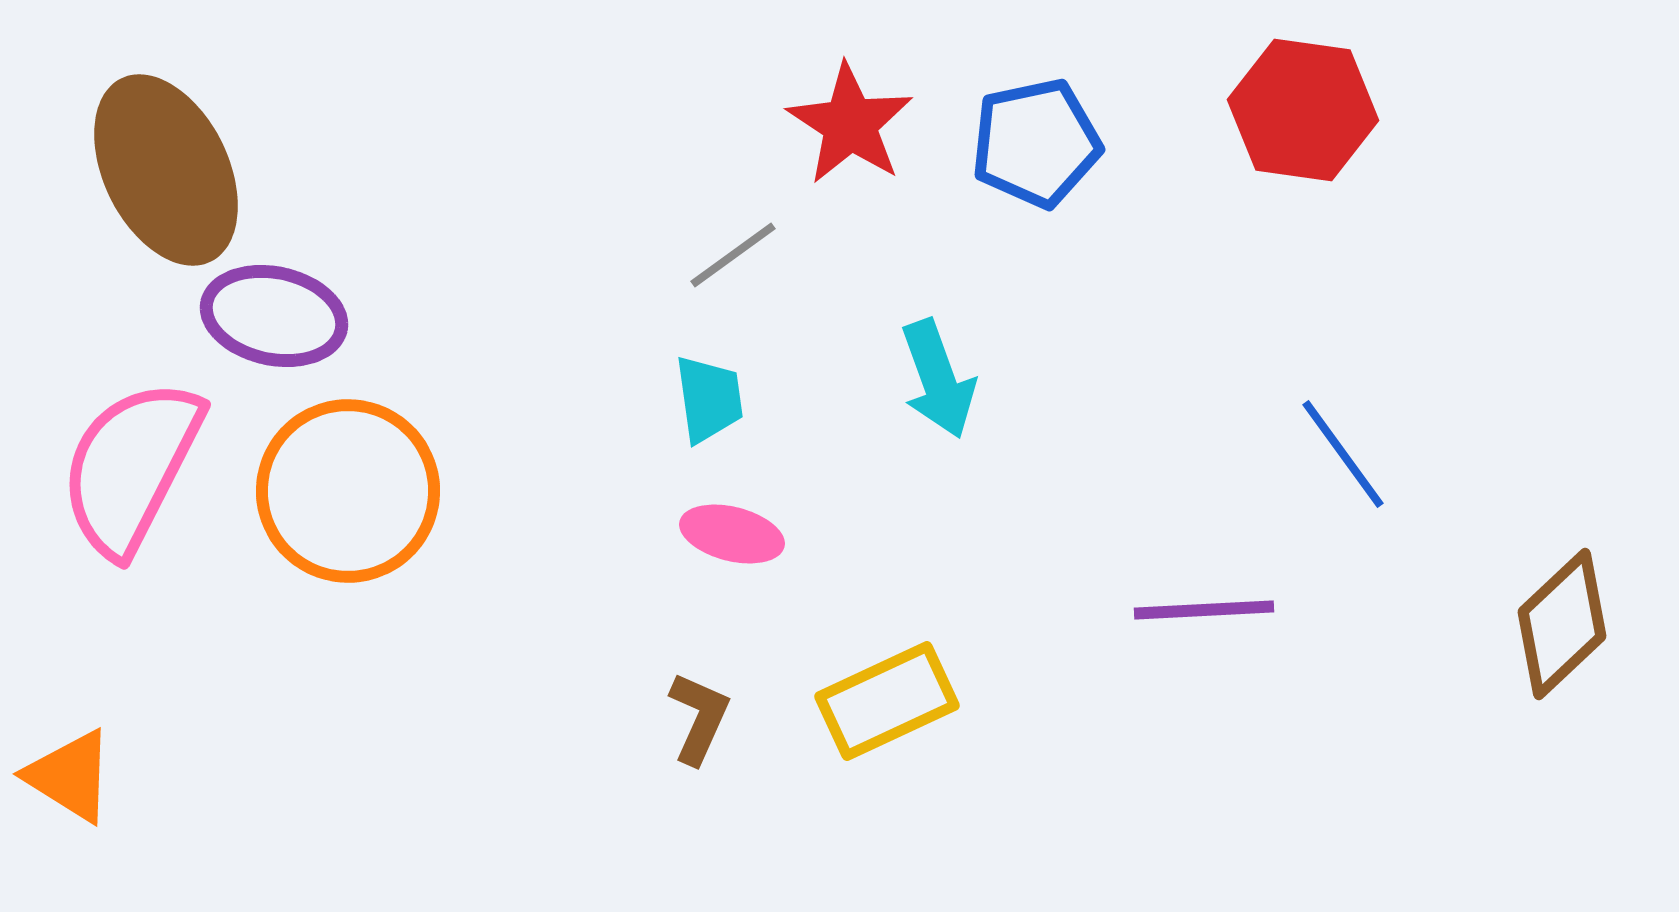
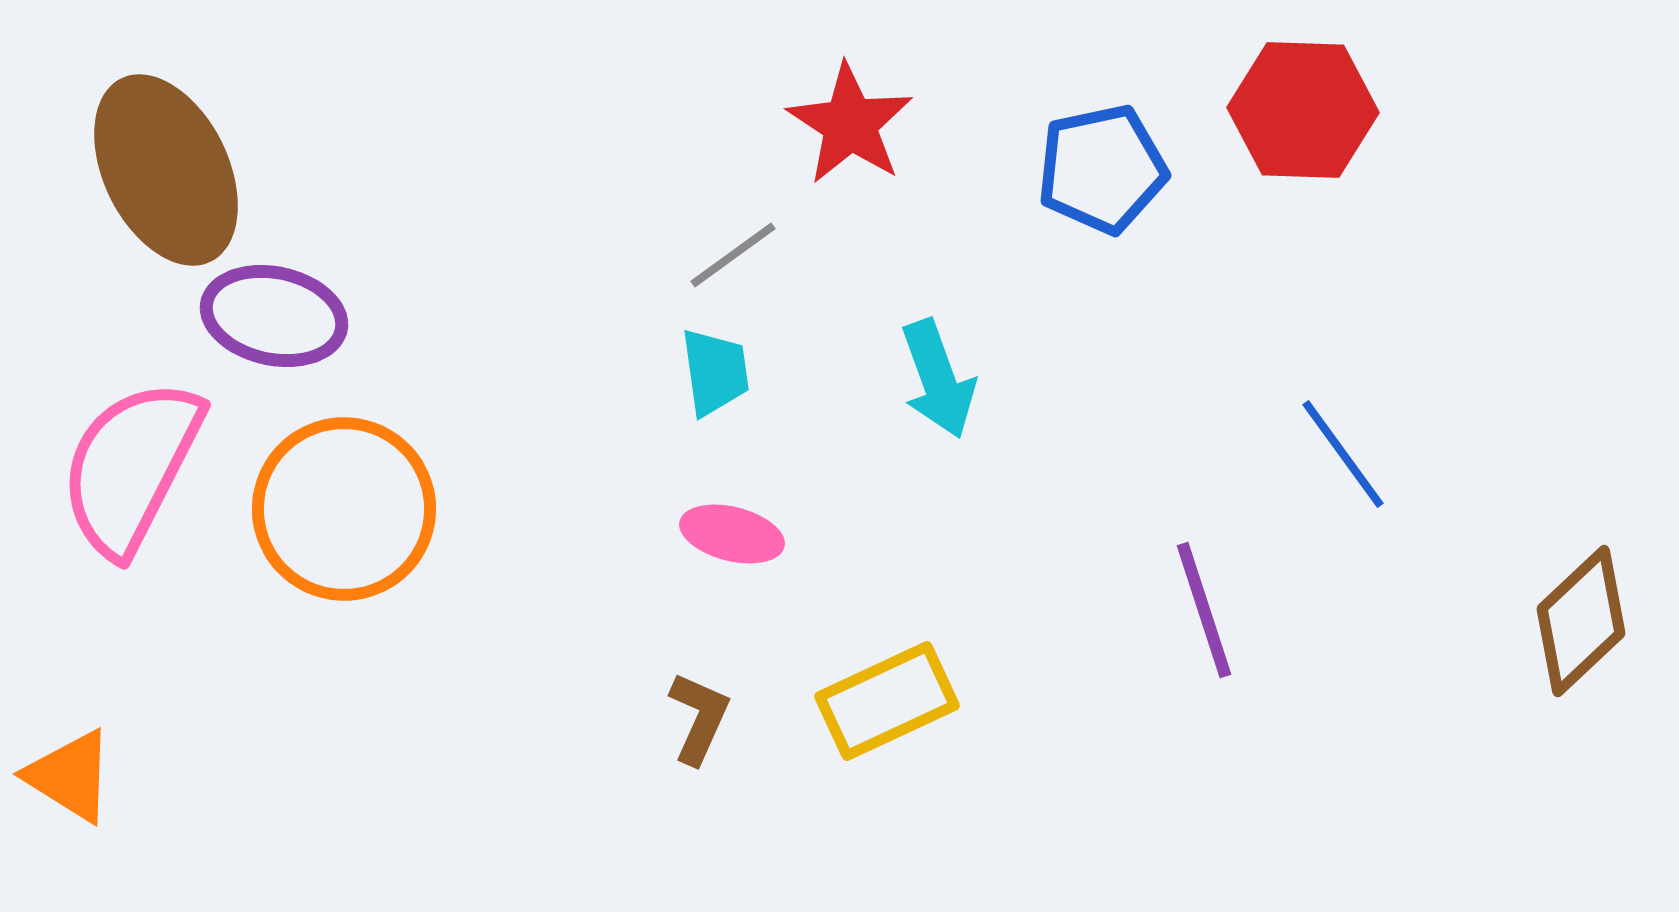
red hexagon: rotated 6 degrees counterclockwise
blue pentagon: moved 66 px right, 26 px down
cyan trapezoid: moved 6 px right, 27 px up
orange circle: moved 4 px left, 18 px down
purple line: rotated 75 degrees clockwise
brown diamond: moved 19 px right, 3 px up
